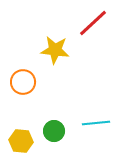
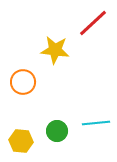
green circle: moved 3 px right
